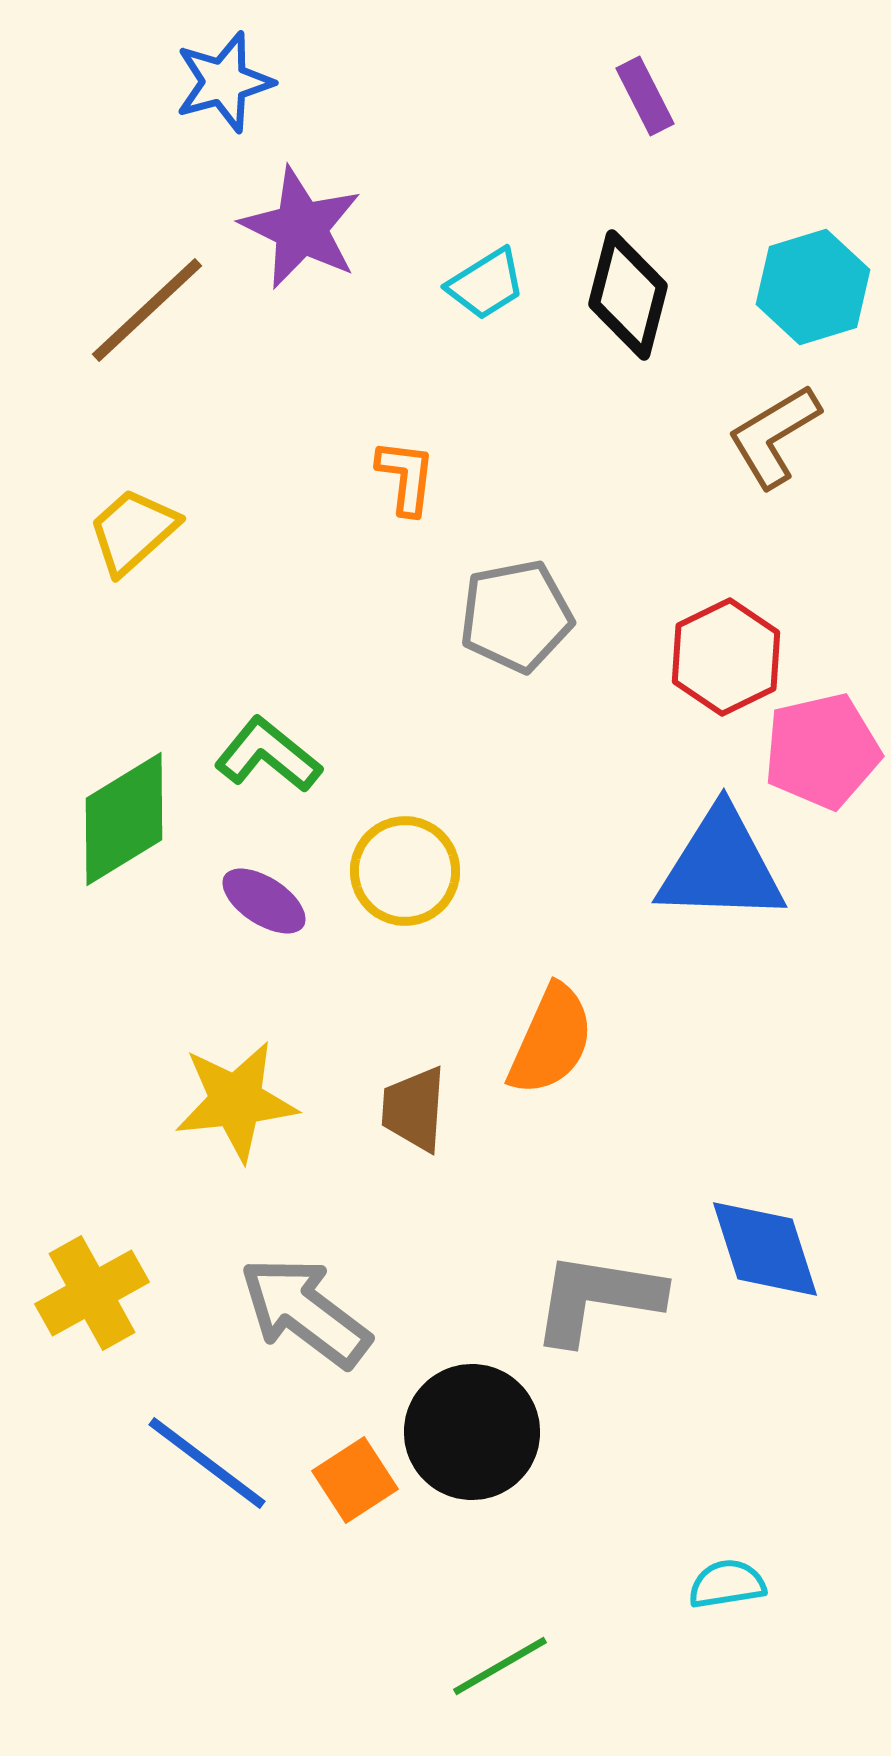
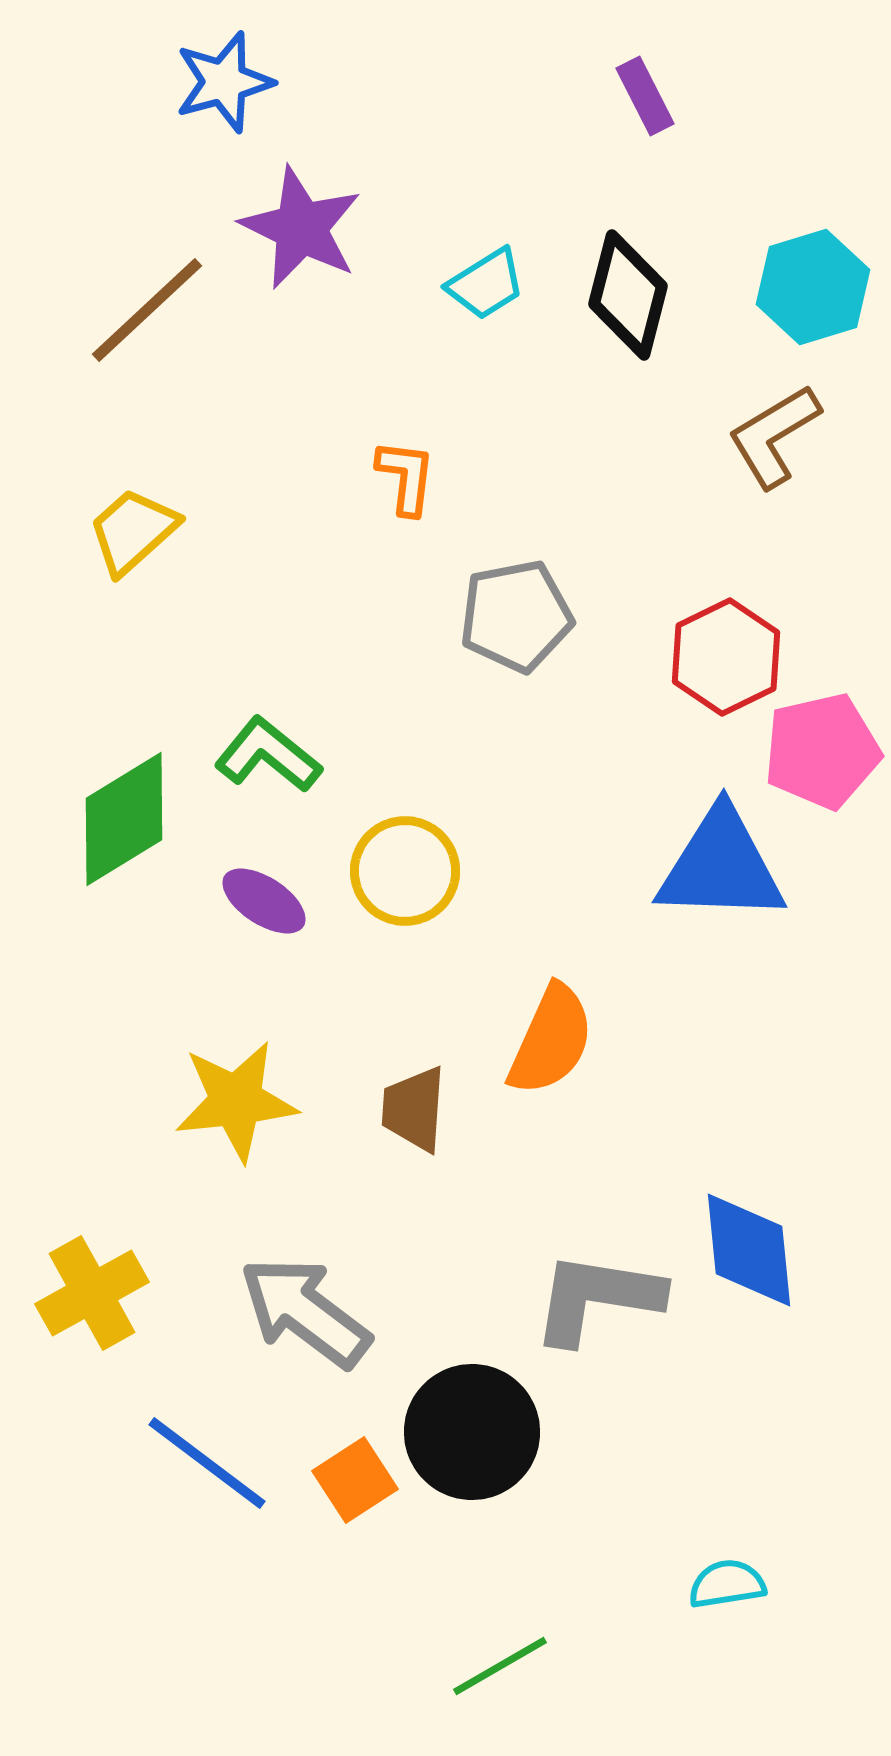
blue diamond: moved 16 px left, 1 px down; rotated 12 degrees clockwise
